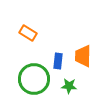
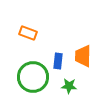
orange rectangle: rotated 12 degrees counterclockwise
green circle: moved 1 px left, 2 px up
